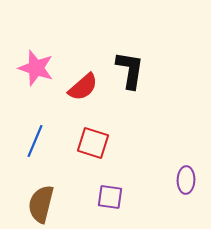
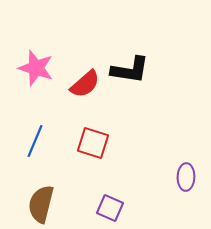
black L-shape: rotated 90 degrees clockwise
red semicircle: moved 2 px right, 3 px up
purple ellipse: moved 3 px up
purple square: moved 11 px down; rotated 16 degrees clockwise
